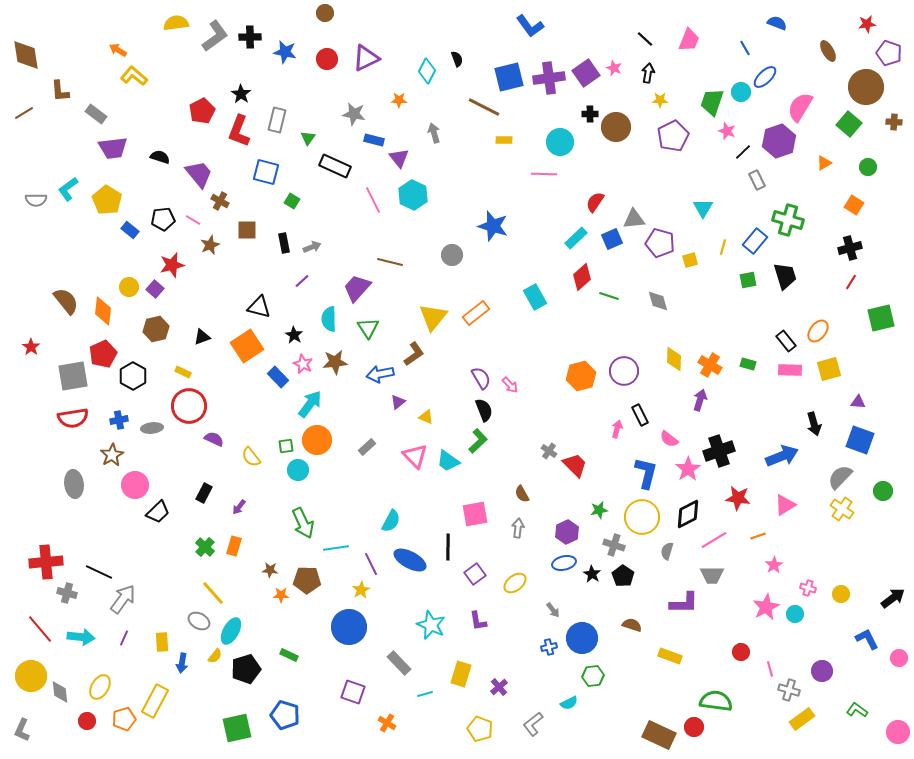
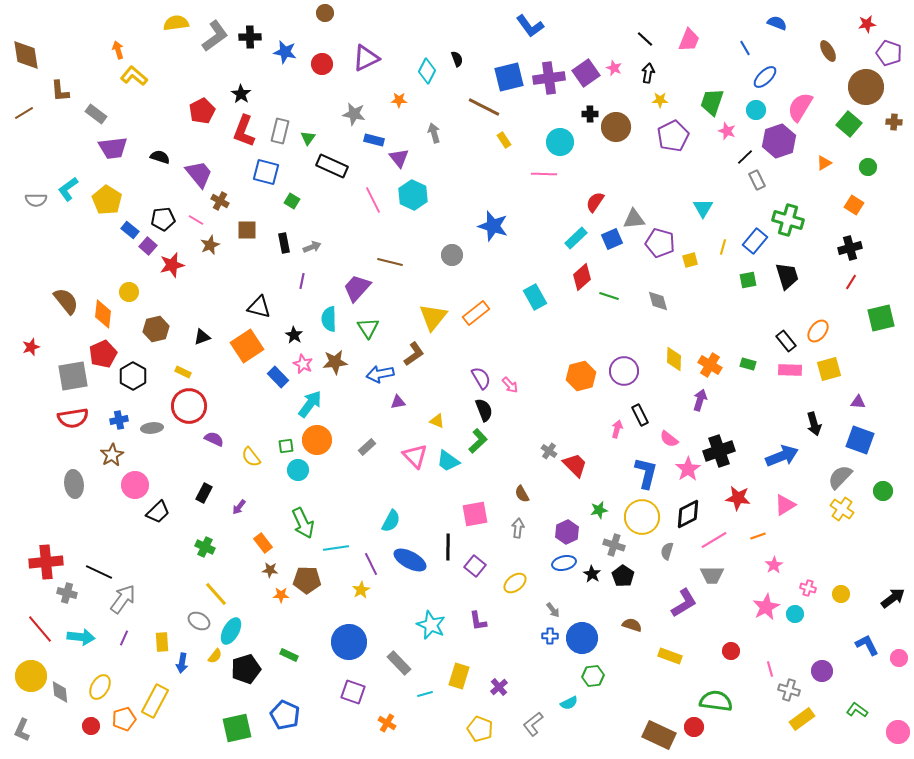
orange arrow at (118, 50): rotated 42 degrees clockwise
red circle at (327, 59): moved 5 px left, 5 px down
cyan circle at (741, 92): moved 15 px right, 18 px down
gray rectangle at (277, 120): moved 3 px right, 11 px down
red L-shape at (239, 131): moved 5 px right
yellow rectangle at (504, 140): rotated 56 degrees clockwise
black line at (743, 152): moved 2 px right, 5 px down
black rectangle at (335, 166): moved 3 px left
pink line at (193, 220): moved 3 px right
black trapezoid at (785, 276): moved 2 px right
purple line at (302, 281): rotated 35 degrees counterclockwise
yellow circle at (129, 287): moved 5 px down
purple square at (155, 289): moved 7 px left, 43 px up
orange diamond at (103, 311): moved 3 px down
red star at (31, 347): rotated 18 degrees clockwise
purple triangle at (398, 402): rotated 28 degrees clockwise
yellow triangle at (426, 417): moved 11 px right, 4 px down
orange rectangle at (234, 546): moved 29 px right, 3 px up; rotated 54 degrees counterclockwise
green cross at (205, 547): rotated 18 degrees counterclockwise
purple square at (475, 574): moved 8 px up; rotated 15 degrees counterclockwise
yellow line at (213, 593): moved 3 px right, 1 px down
purple L-shape at (684, 603): rotated 32 degrees counterclockwise
blue circle at (349, 627): moved 15 px down
blue L-shape at (867, 639): moved 6 px down
blue cross at (549, 647): moved 1 px right, 11 px up; rotated 14 degrees clockwise
red circle at (741, 652): moved 10 px left, 1 px up
yellow rectangle at (461, 674): moved 2 px left, 2 px down
blue pentagon at (285, 715): rotated 8 degrees clockwise
red circle at (87, 721): moved 4 px right, 5 px down
